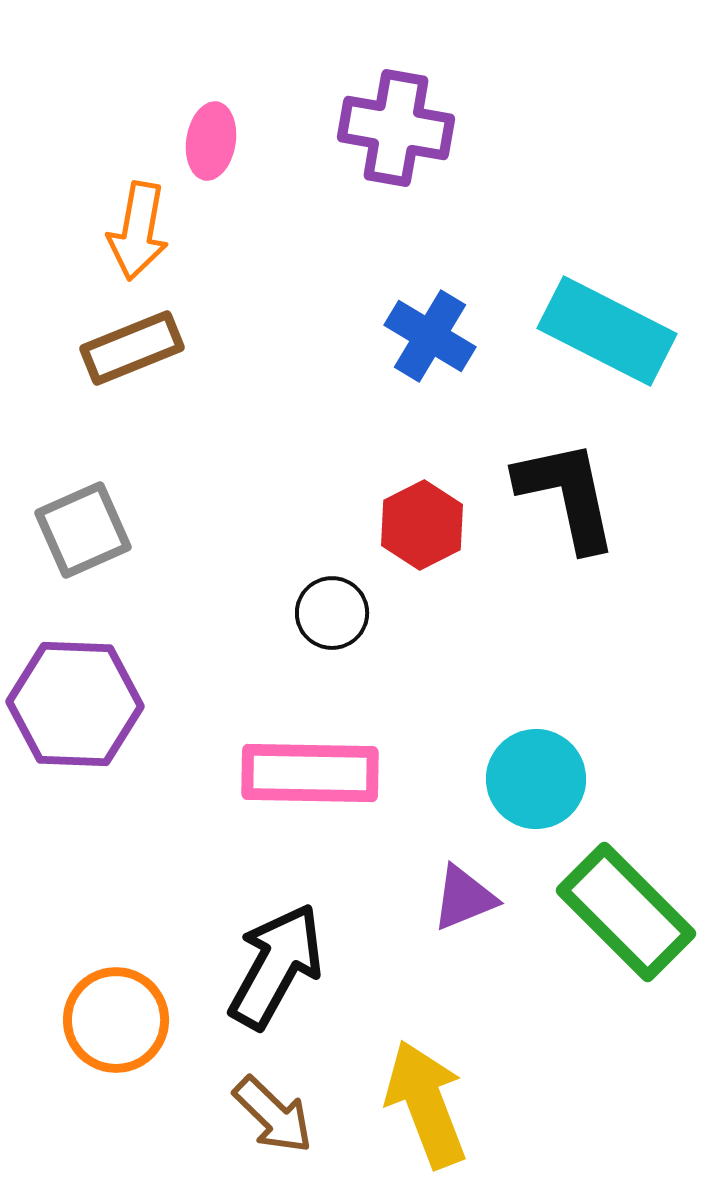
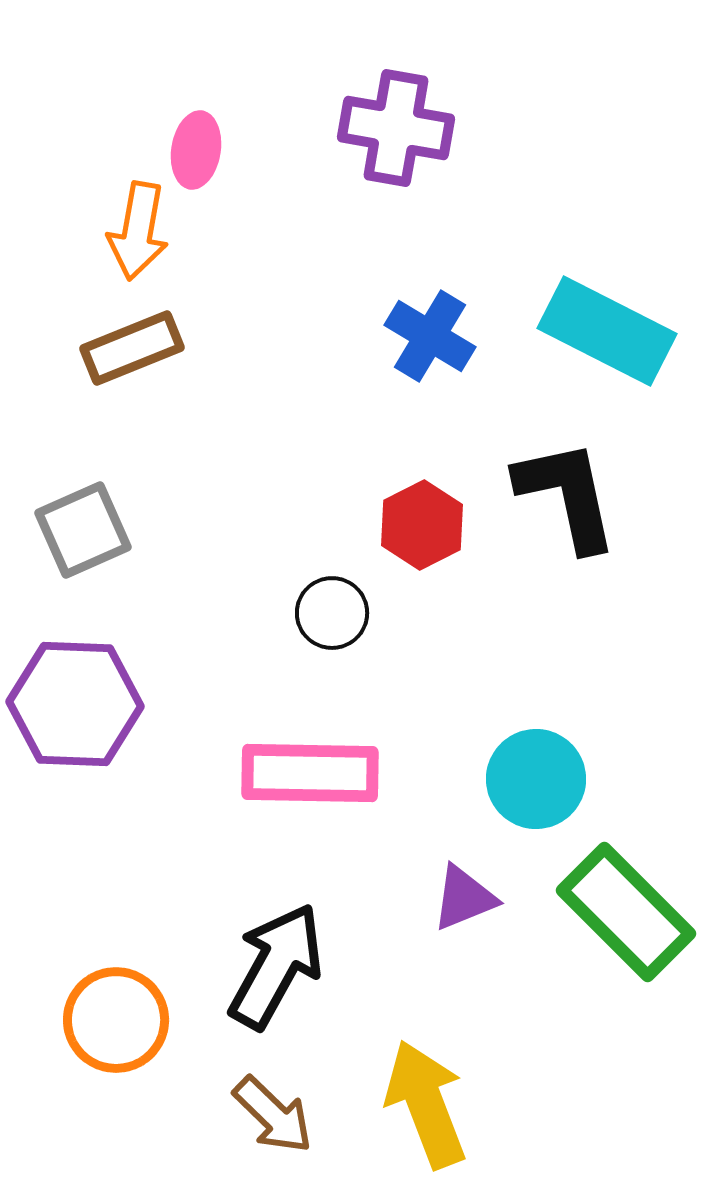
pink ellipse: moved 15 px left, 9 px down
